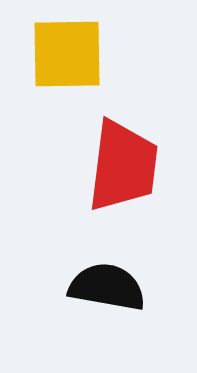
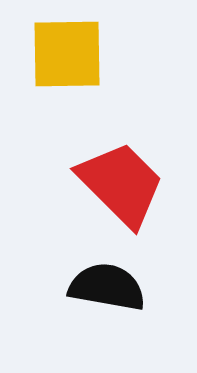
red trapezoid: moved 2 px left, 18 px down; rotated 52 degrees counterclockwise
